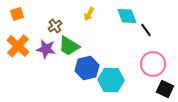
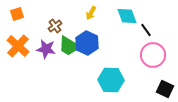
yellow arrow: moved 2 px right, 1 px up
pink circle: moved 9 px up
blue hexagon: moved 25 px up; rotated 20 degrees counterclockwise
